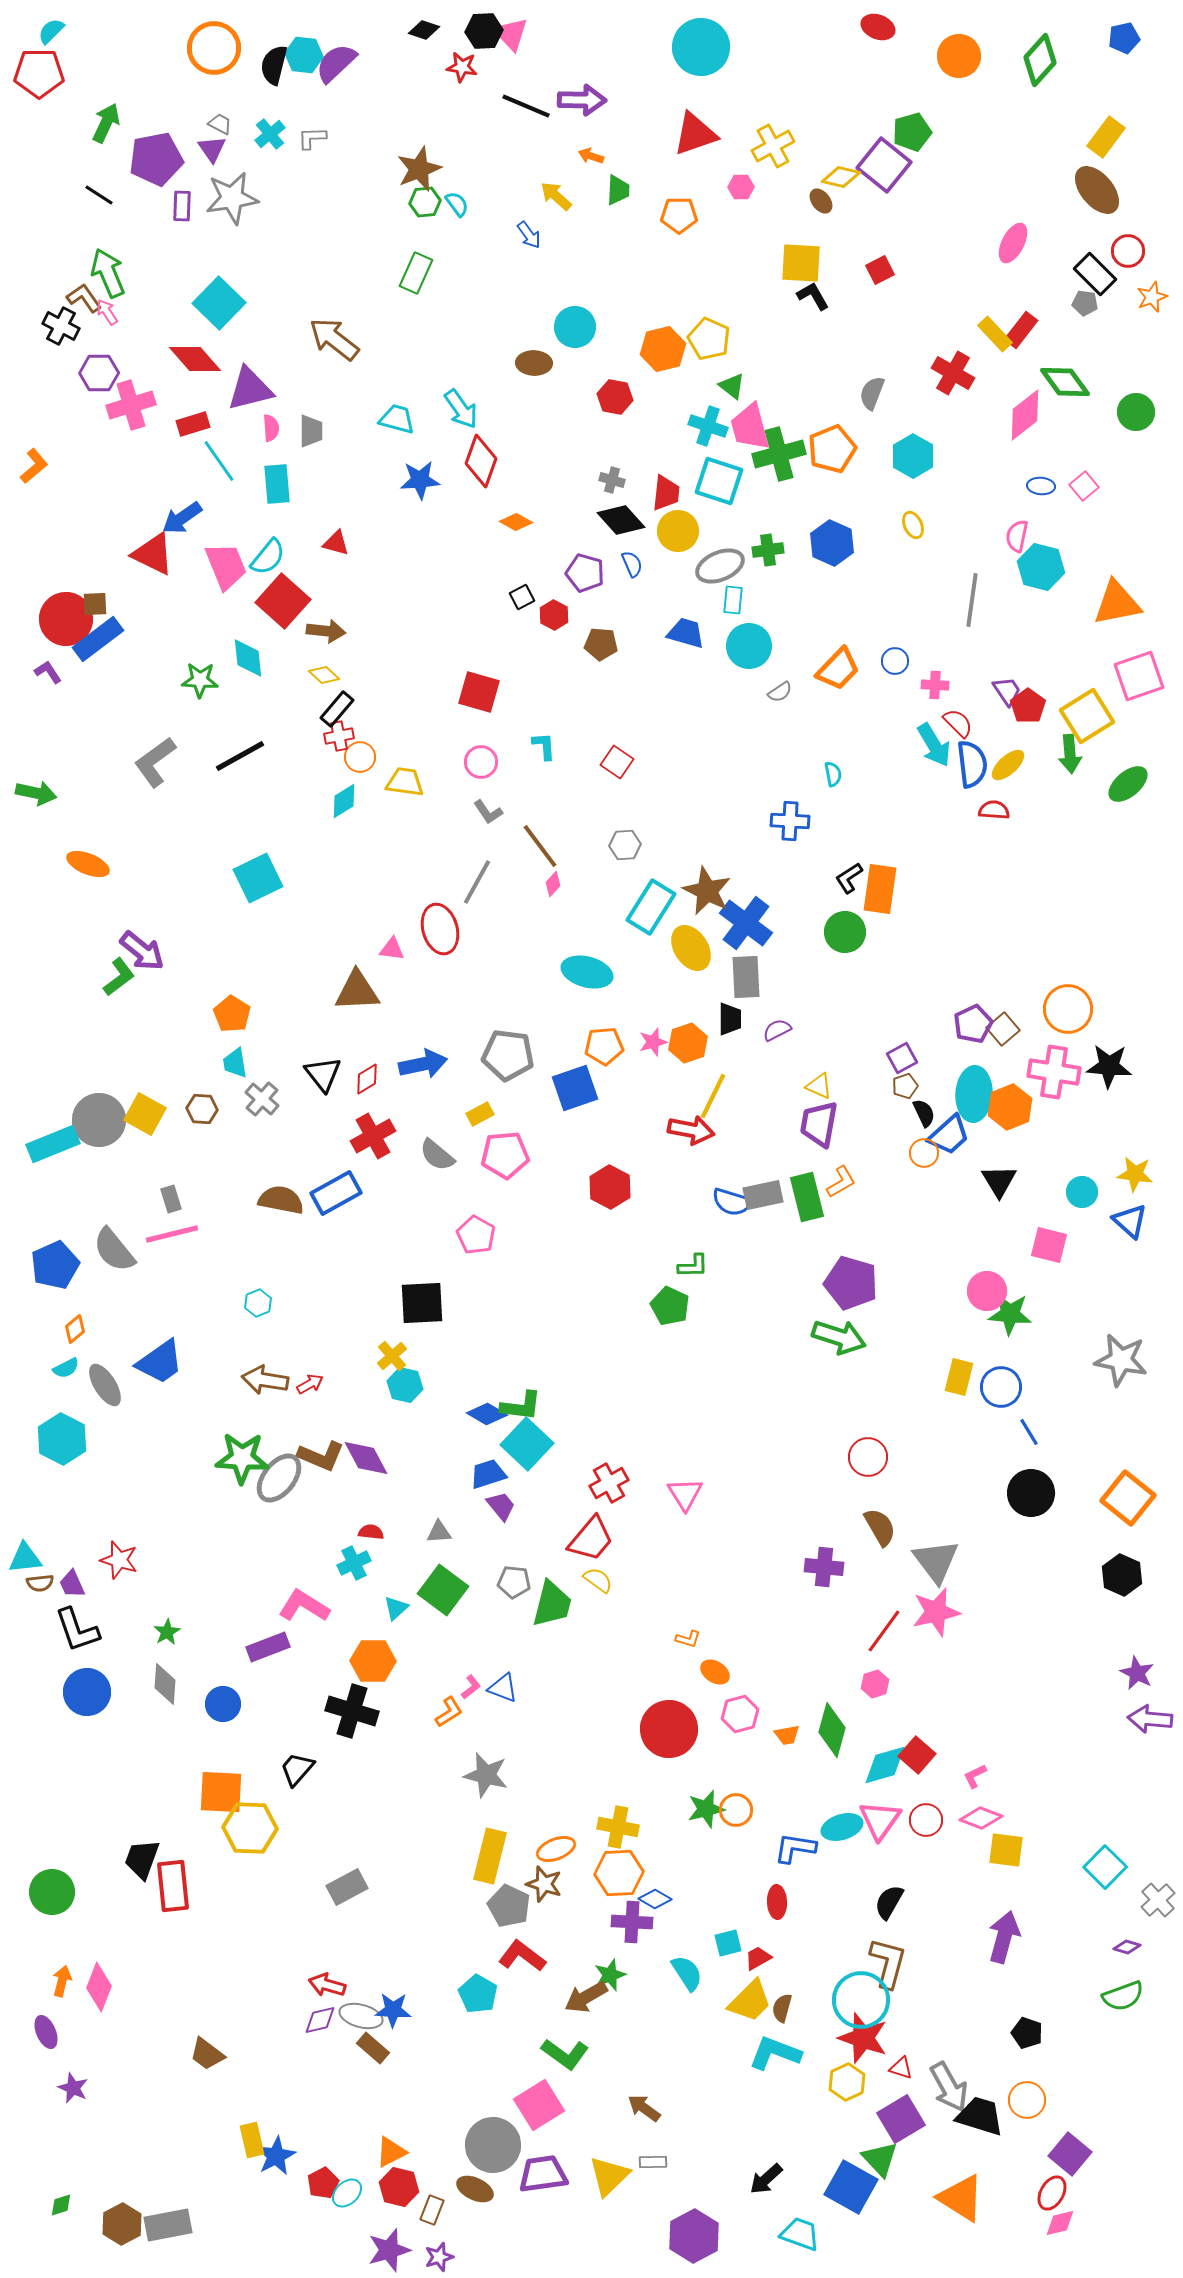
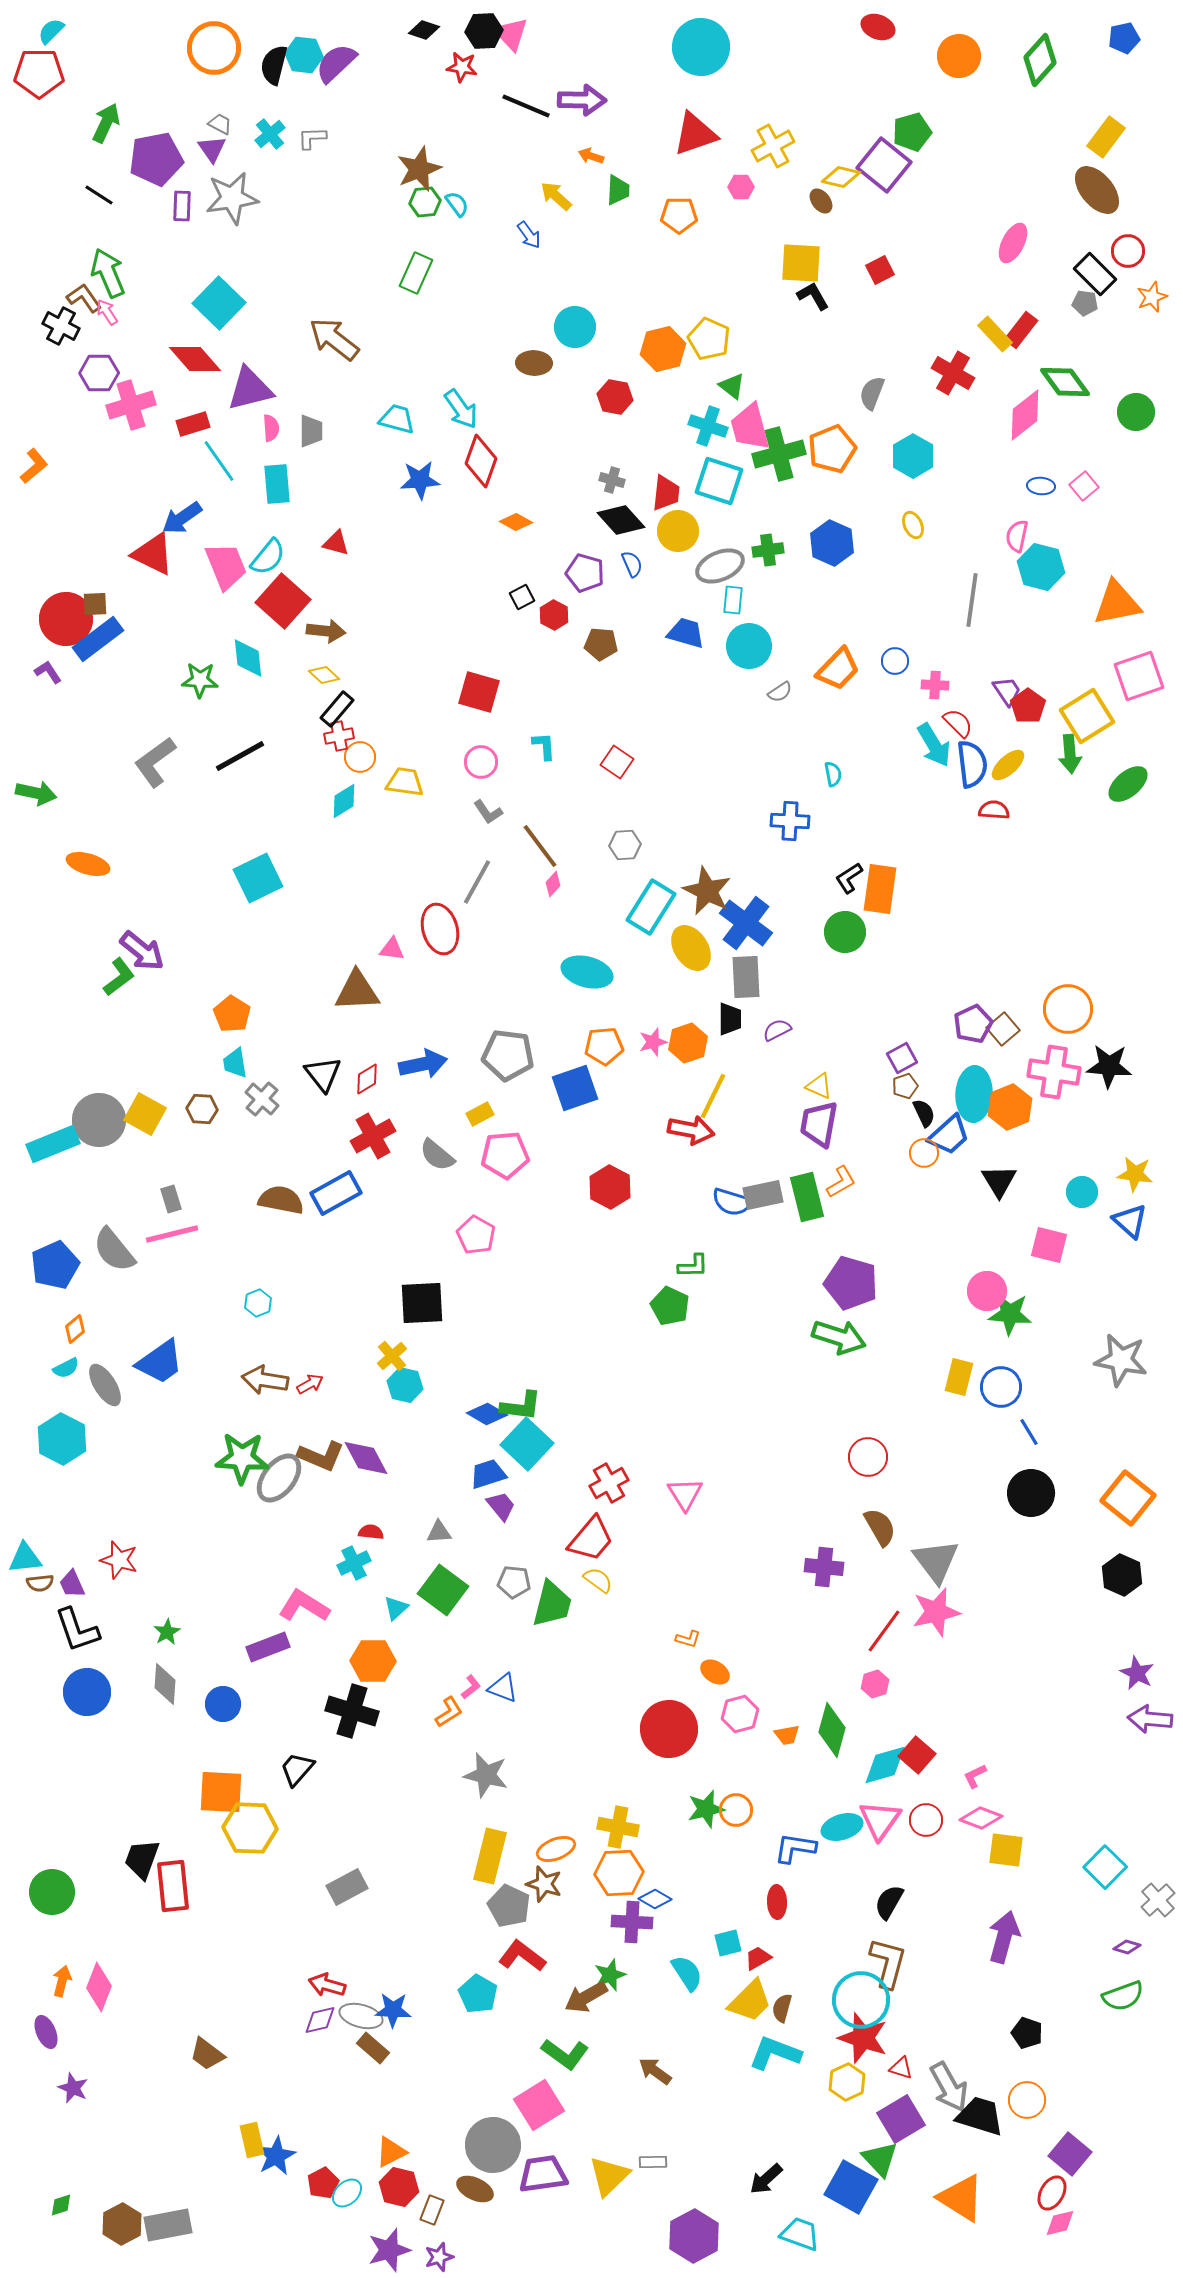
orange ellipse at (88, 864): rotated 6 degrees counterclockwise
brown arrow at (644, 2108): moved 11 px right, 37 px up
